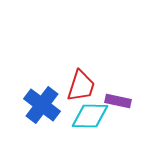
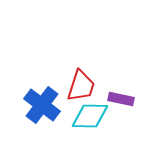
purple rectangle: moved 3 px right, 2 px up
